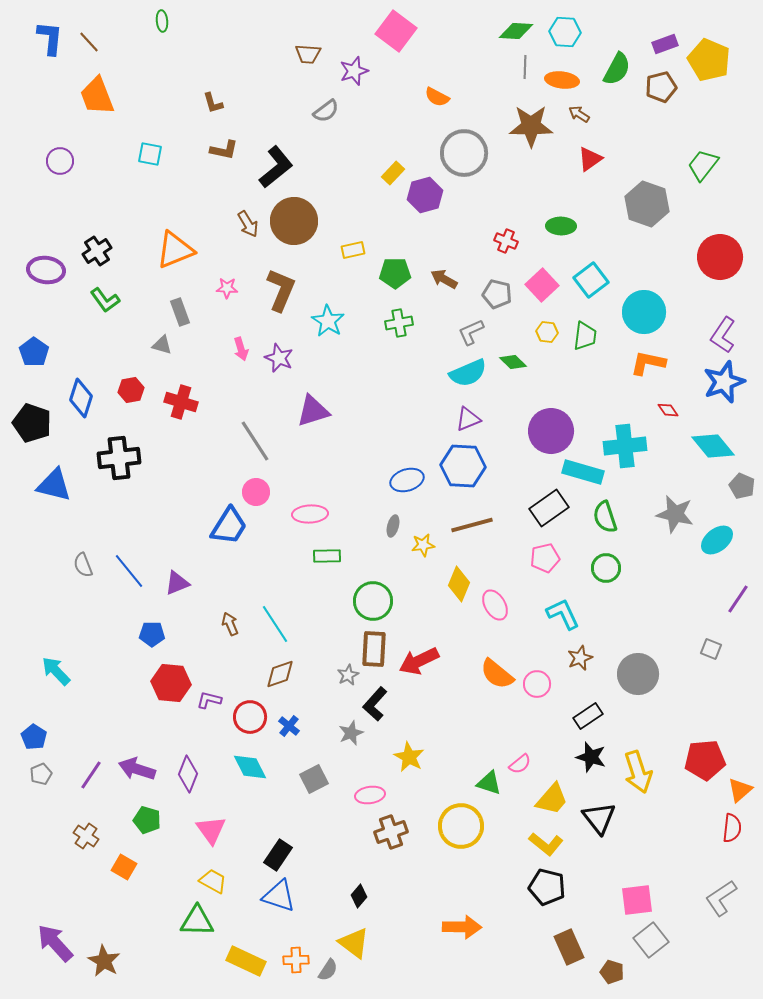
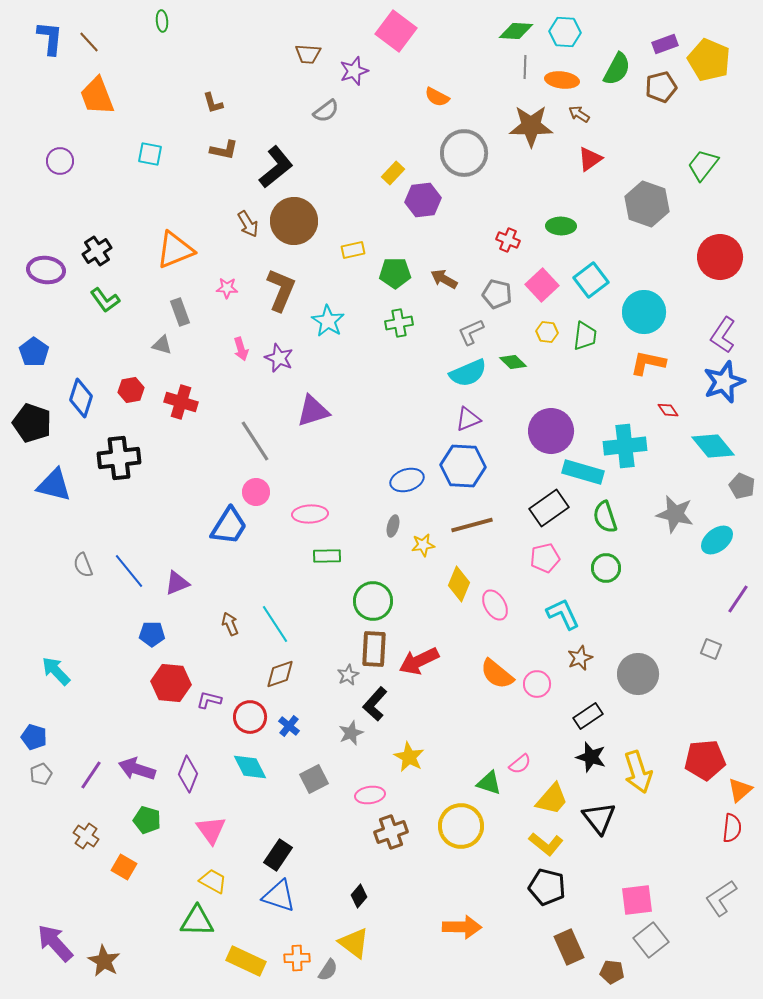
purple hexagon at (425, 195): moved 2 px left, 5 px down; rotated 8 degrees clockwise
red cross at (506, 241): moved 2 px right, 1 px up
blue pentagon at (34, 737): rotated 15 degrees counterclockwise
orange cross at (296, 960): moved 1 px right, 2 px up
brown pentagon at (612, 972): rotated 10 degrees counterclockwise
